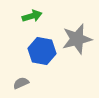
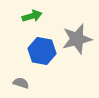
gray semicircle: rotated 42 degrees clockwise
